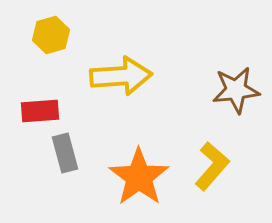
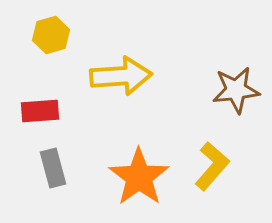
gray rectangle: moved 12 px left, 15 px down
